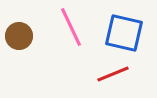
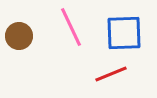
blue square: rotated 15 degrees counterclockwise
red line: moved 2 px left
